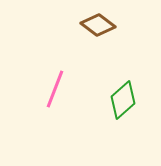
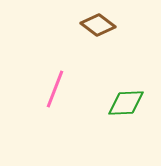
green diamond: moved 3 px right, 3 px down; rotated 39 degrees clockwise
